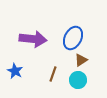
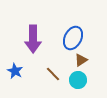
purple arrow: rotated 84 degrees clockwise
brown line: rotated 63 degrees counterclockwise
